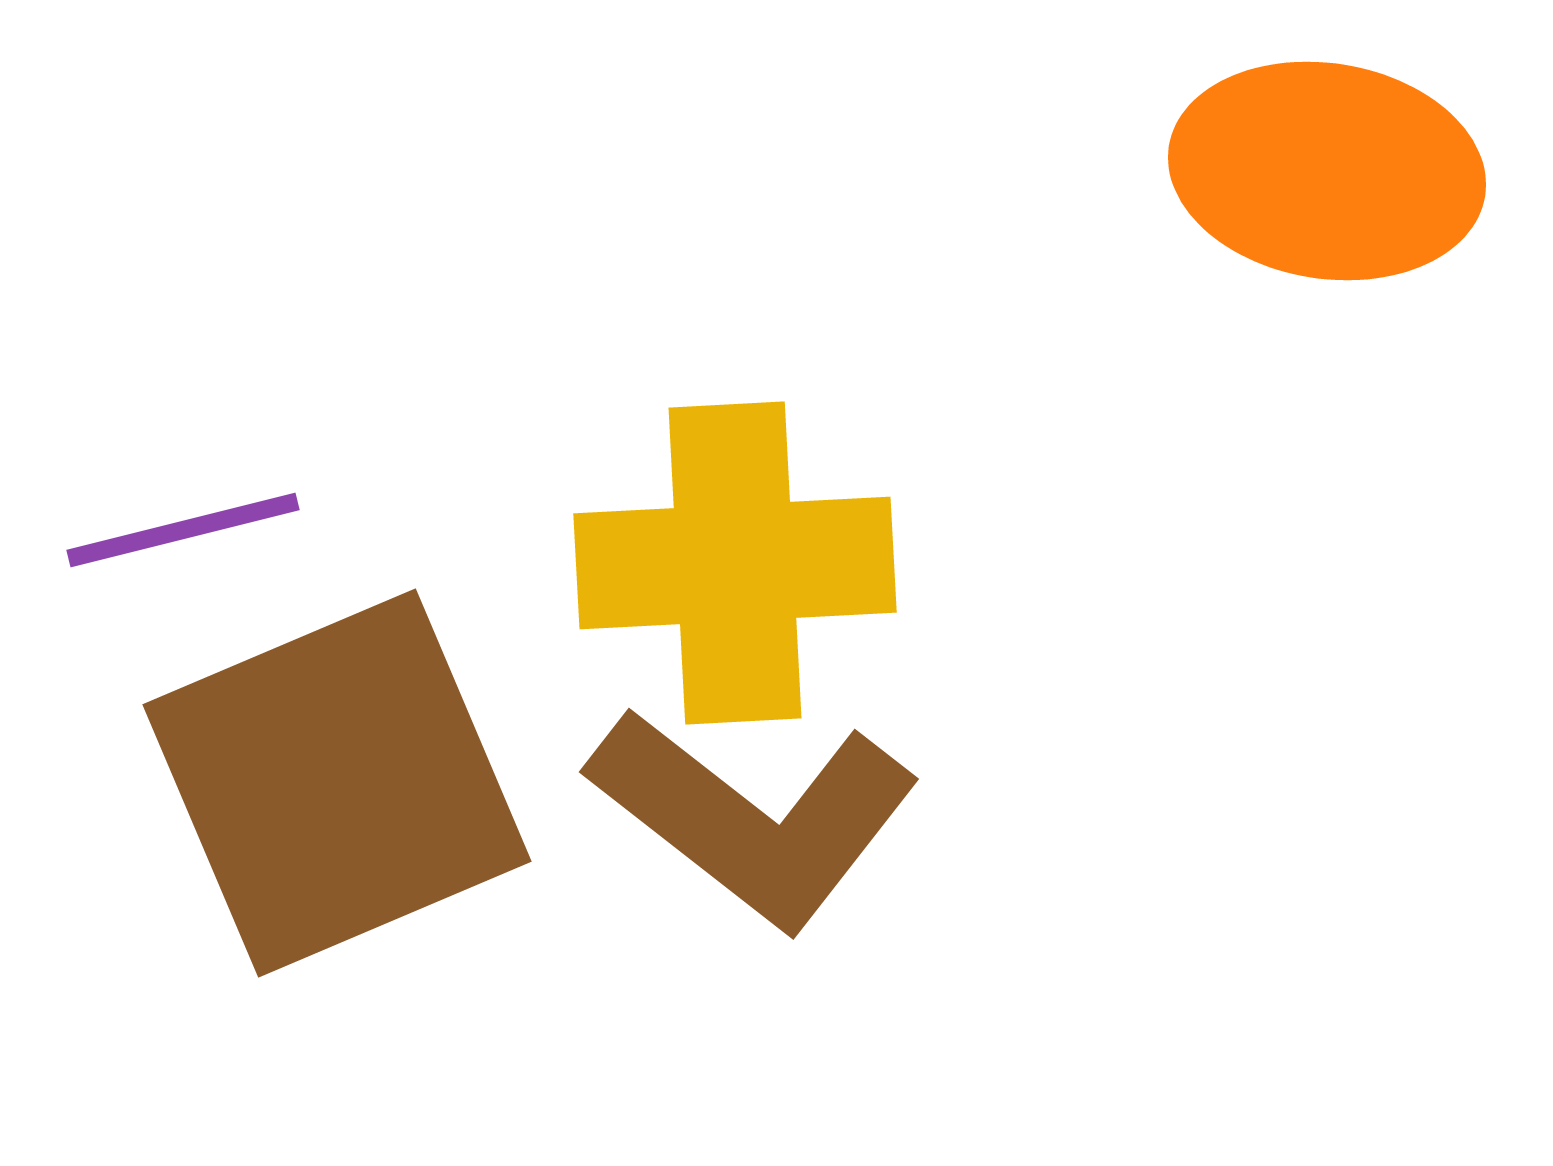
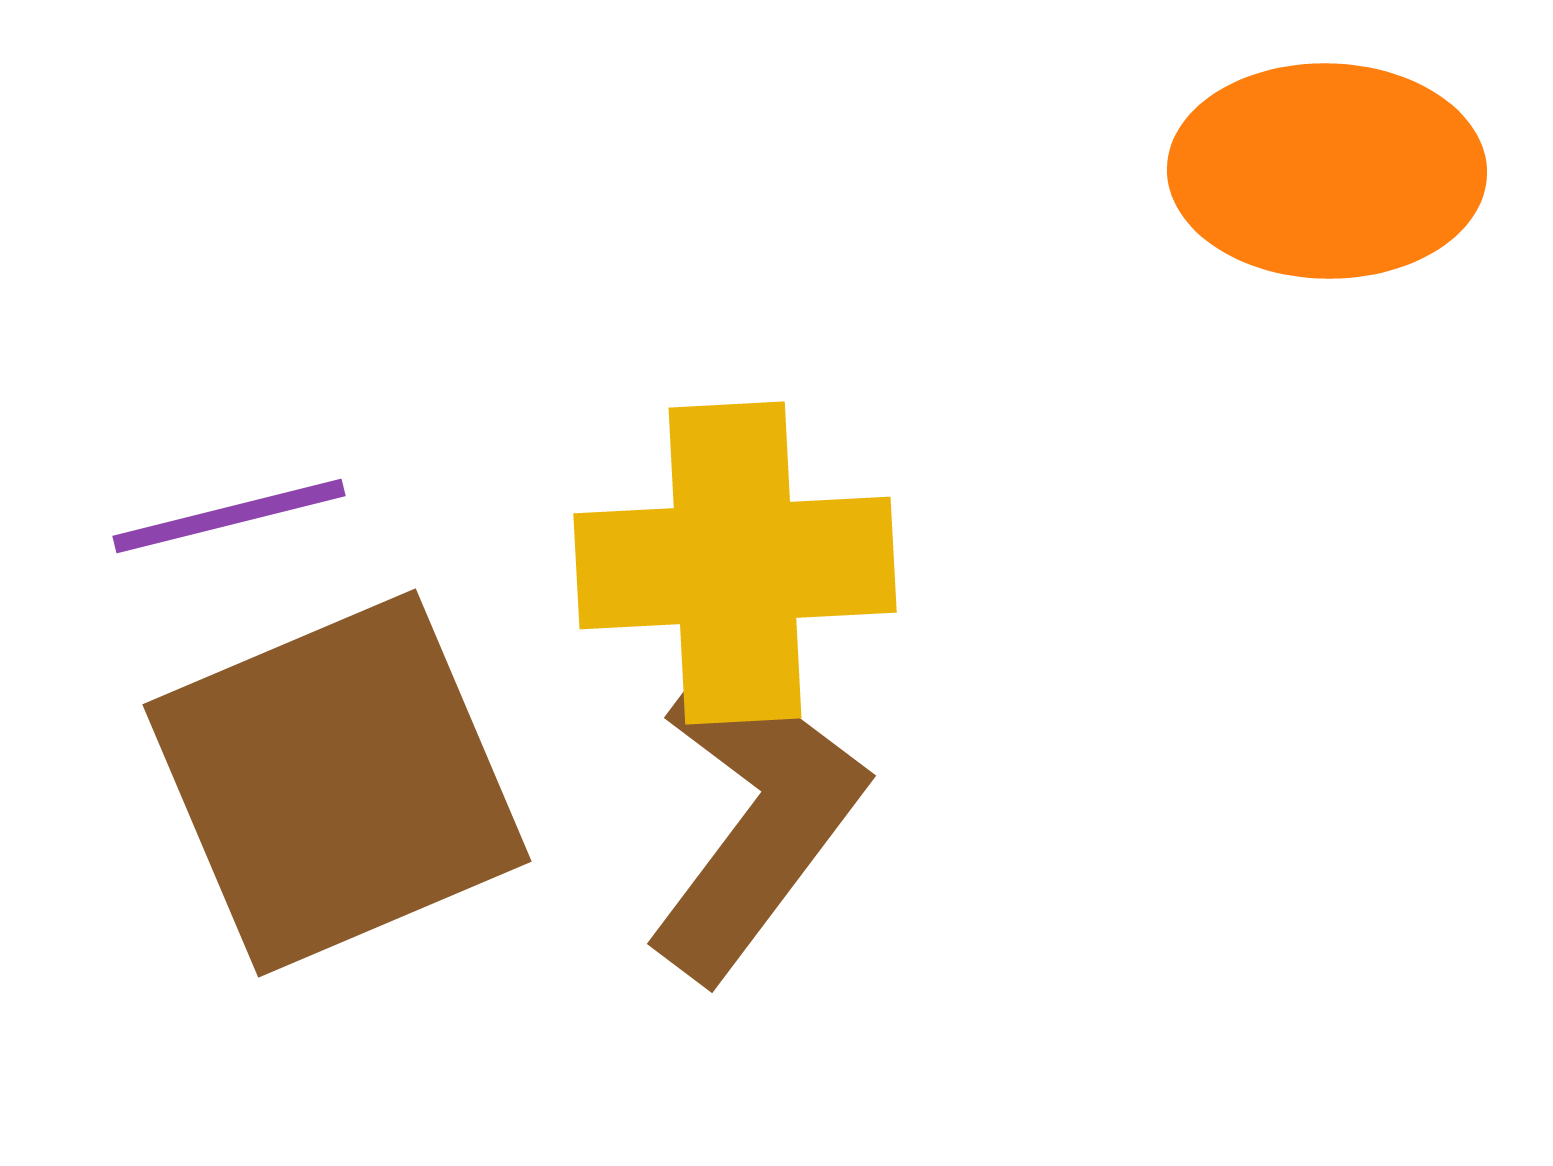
orange ellipse: rotated 8 degrees counterclockwise
purple line: moved 46 px right, 14 px up
brown L-shape: rotated 91 degrees counterclockwise
